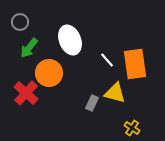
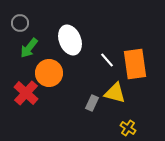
gray circle: moved 1 px down
yellow cross: moved 4 px left
